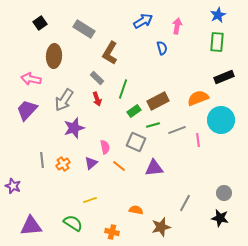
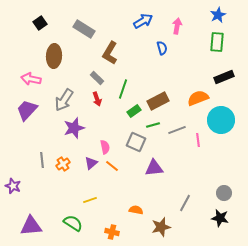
orange line at (119, 166): moved 7 px left
